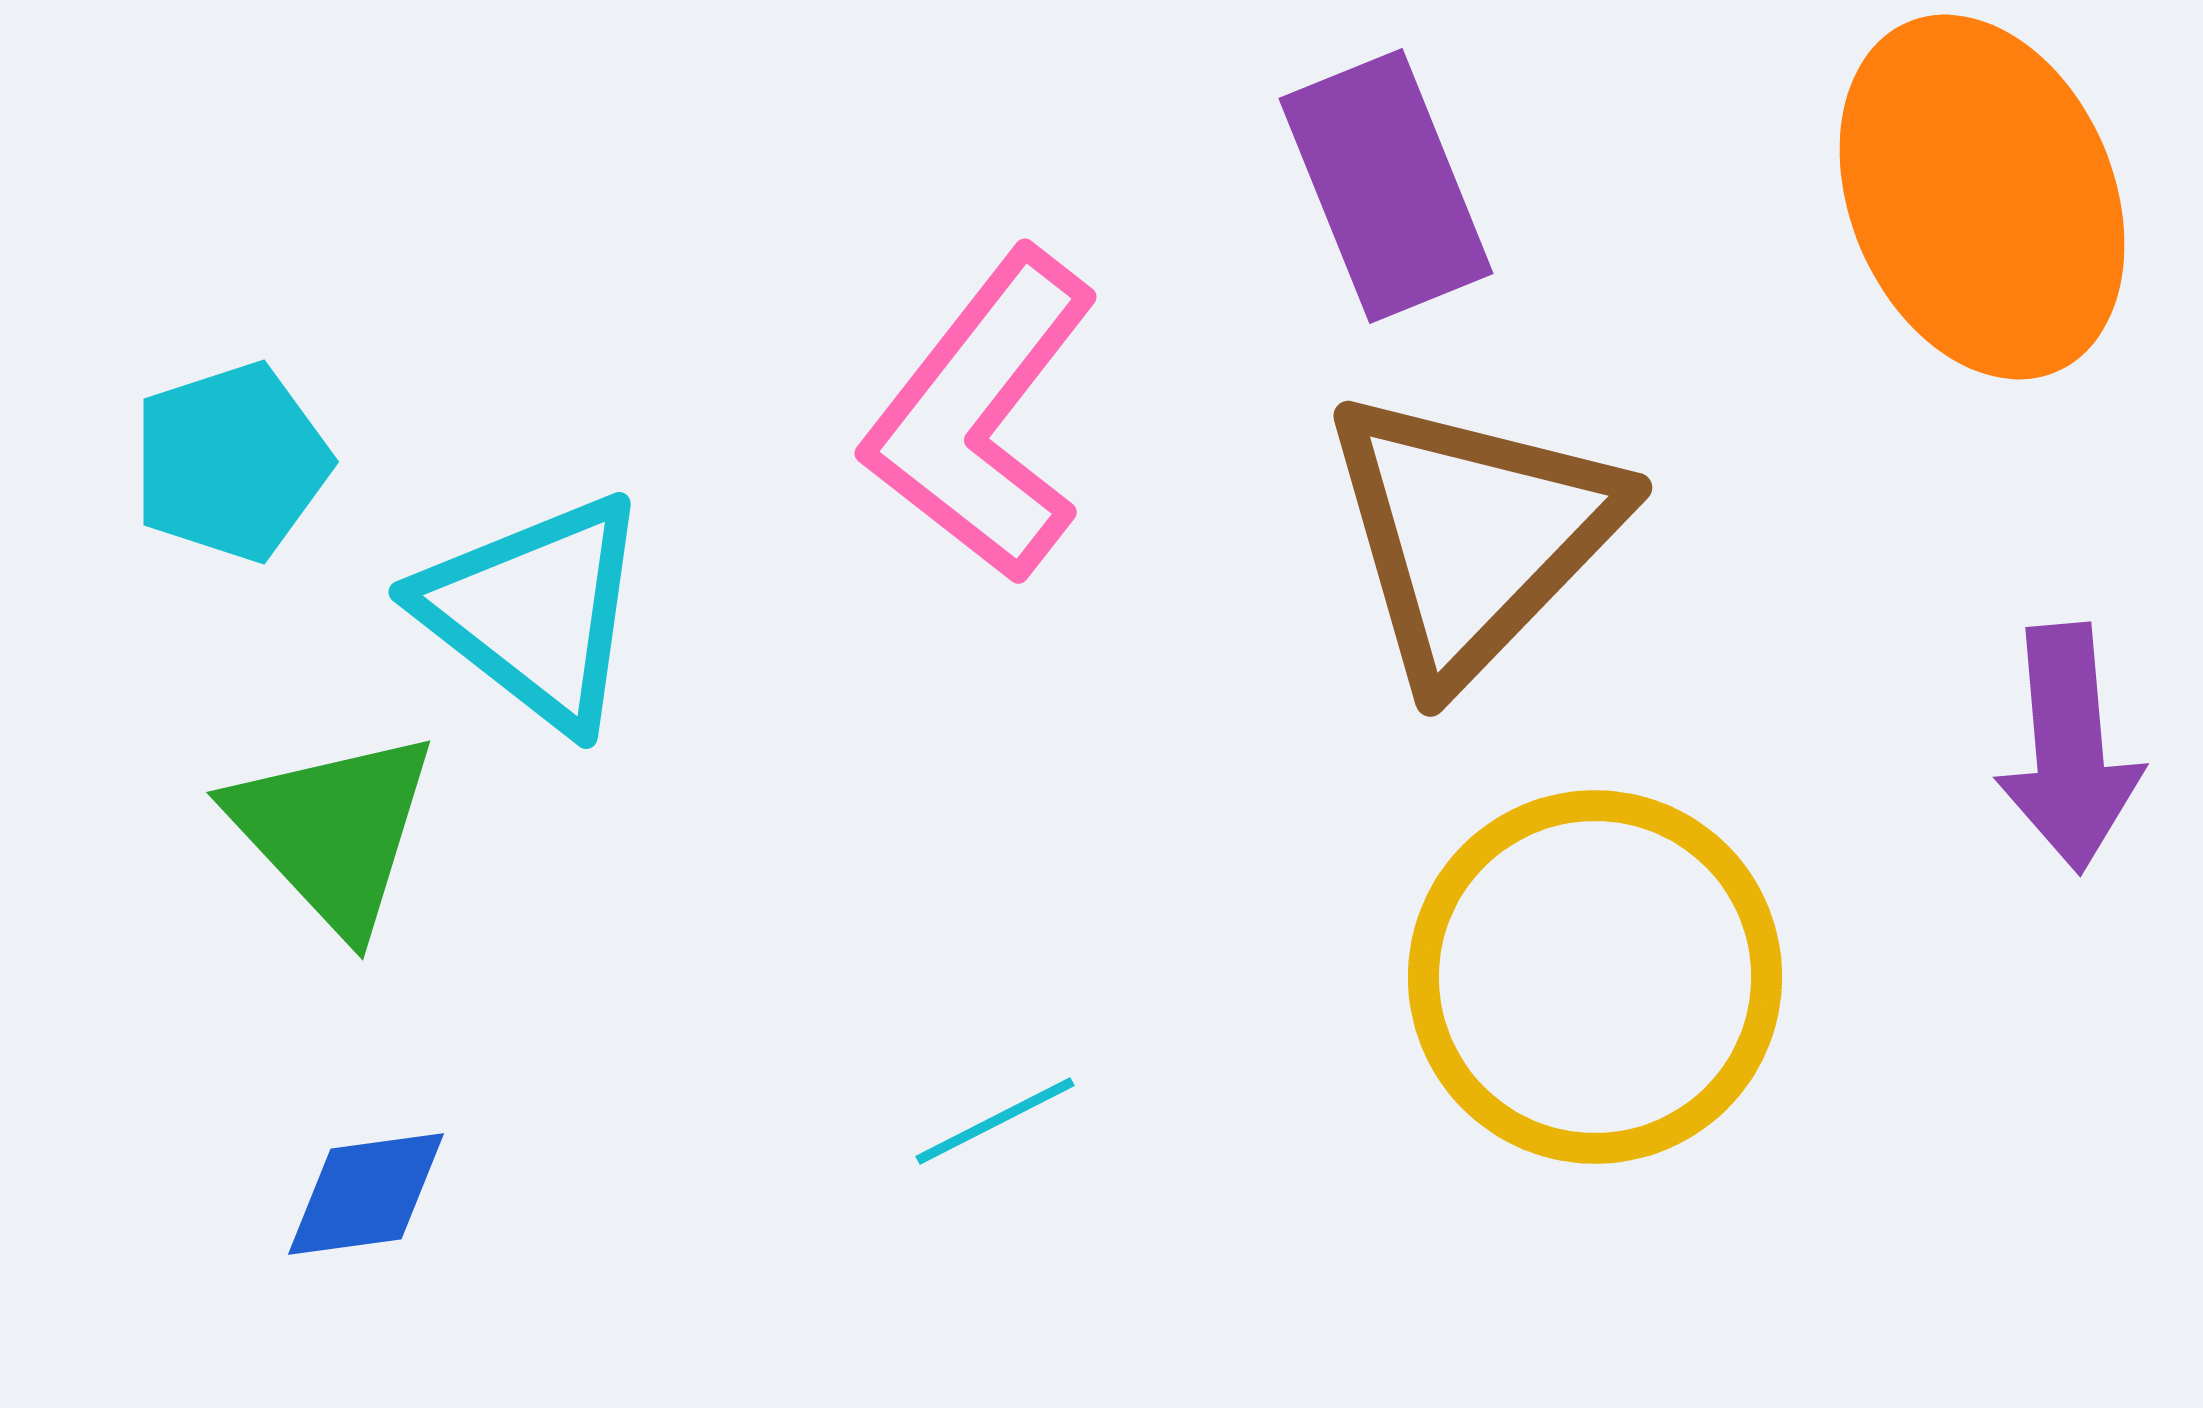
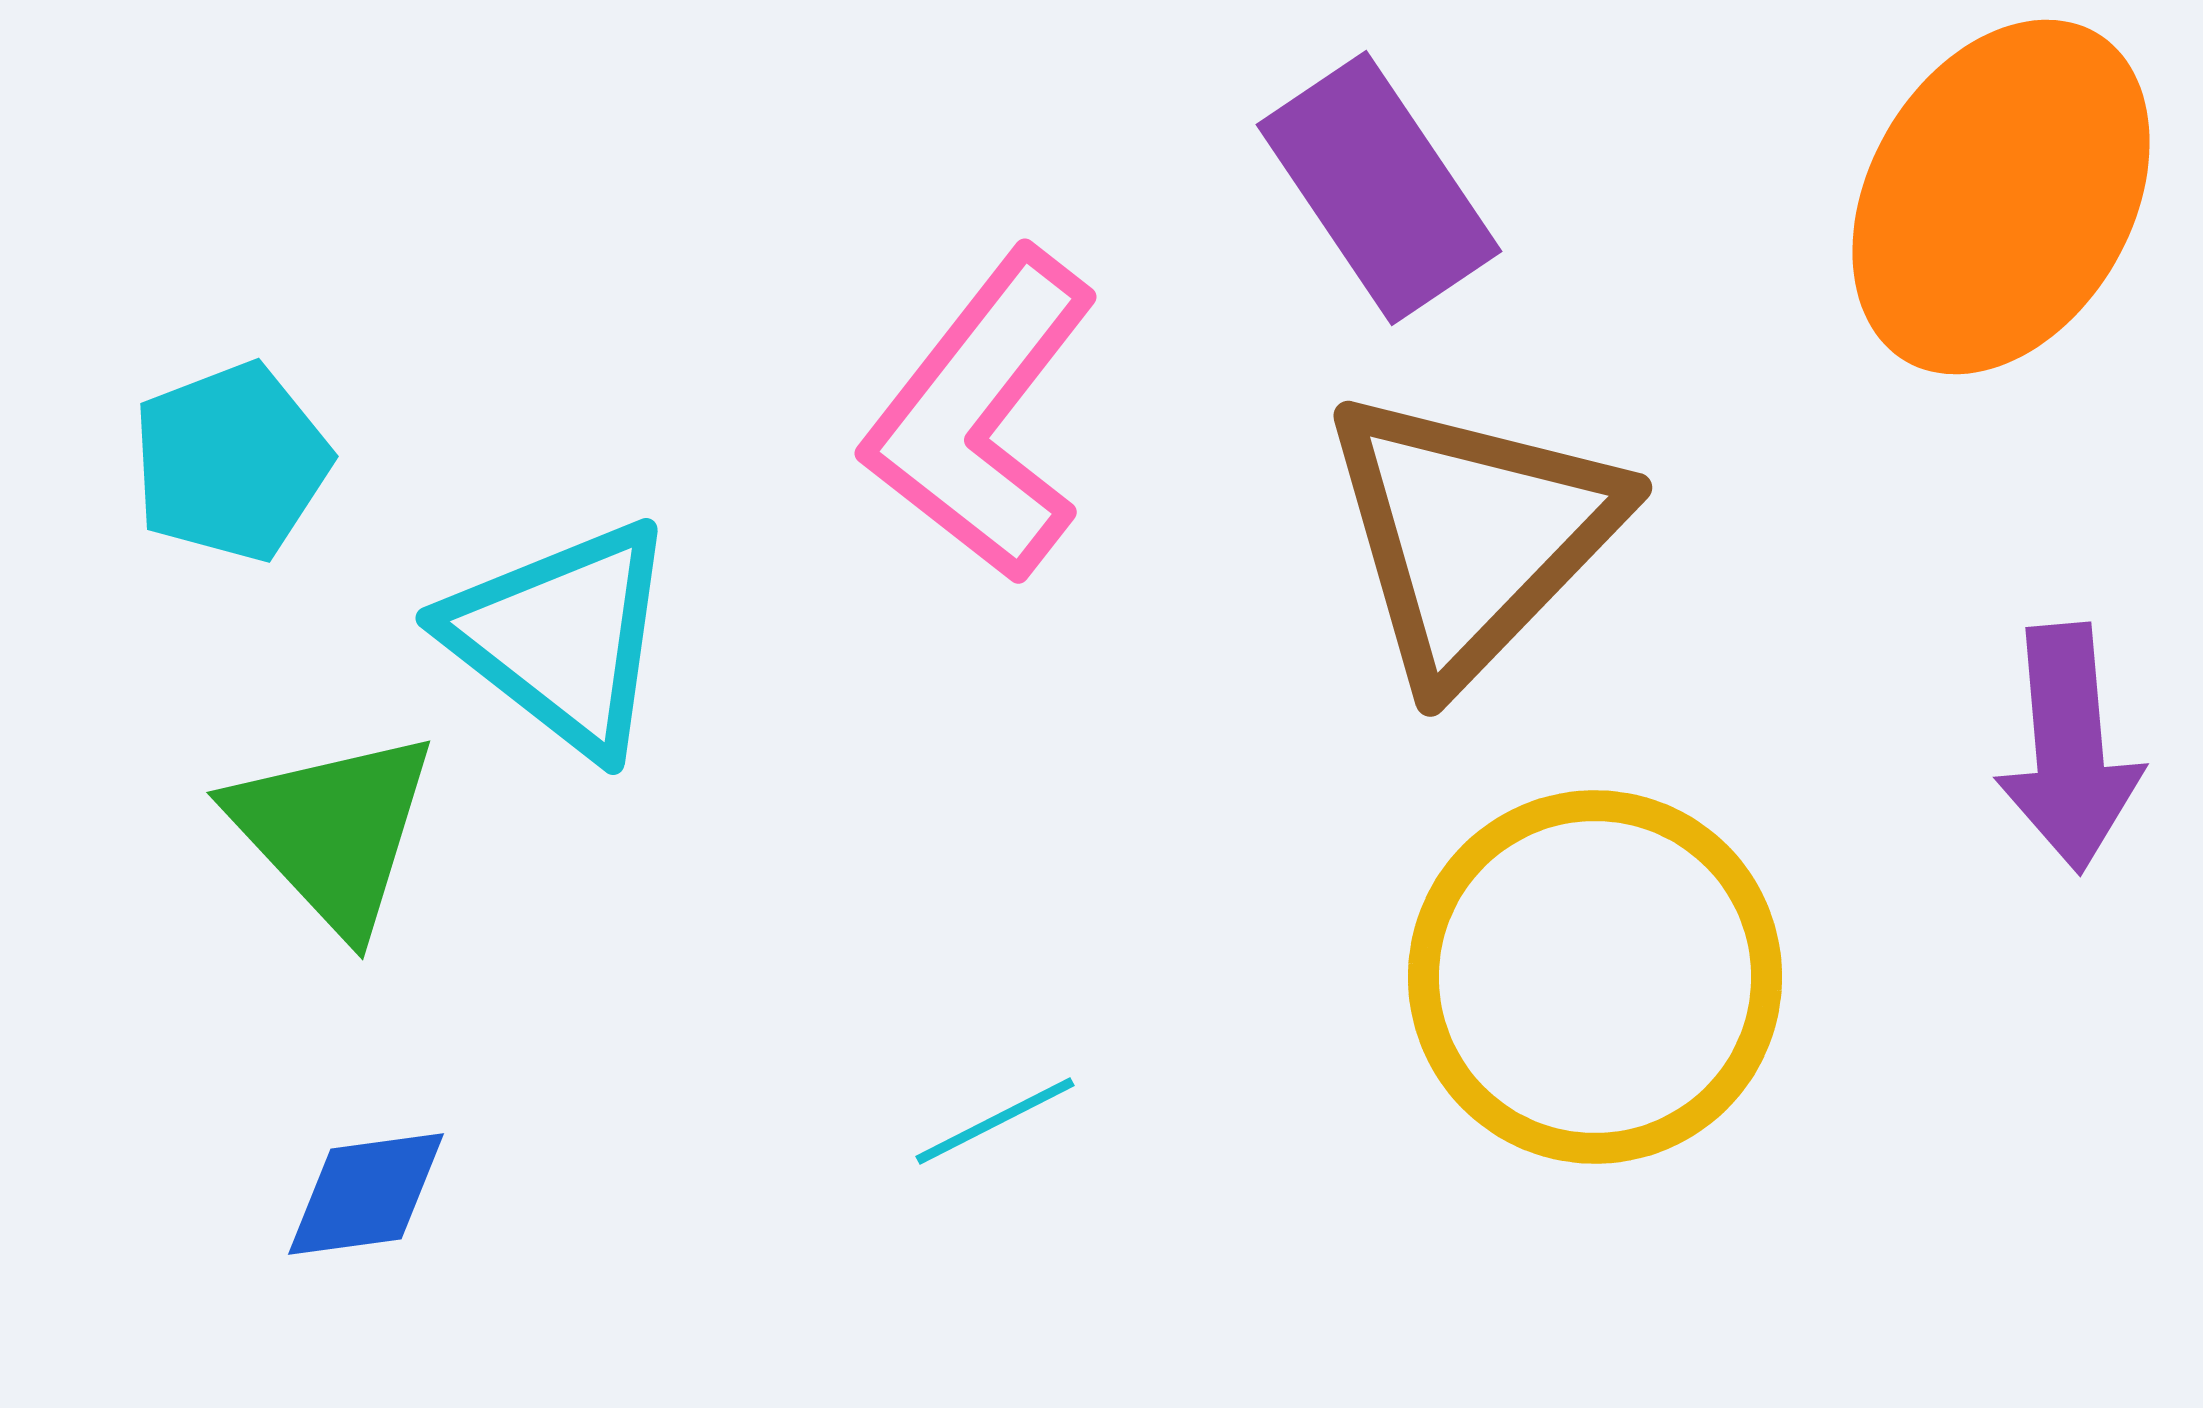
purple rectangle: moved 7 px left, 2 px down; rotated 12 degrees counterclockwise
orange ellipse: moved 19 px right; rotated 53 degrees clockwise
cyan pentagon: rotated 3 degrees counterclockwise
cyan triangle: moved 27 px right, 26 px down
